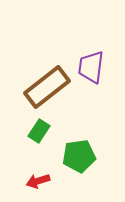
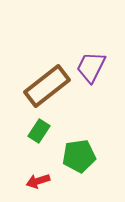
purple trapezoid: rotated 20 degrees clockwise
brown rectangle: moved 1 px up
